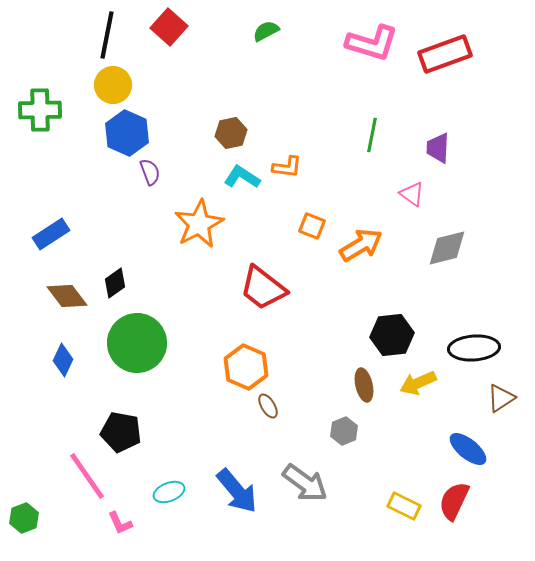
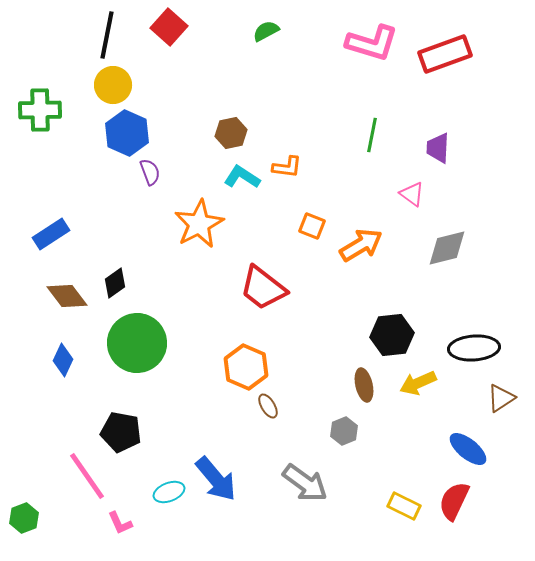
blue arrow at (237, 491): moved 21 px left, 12 px up
